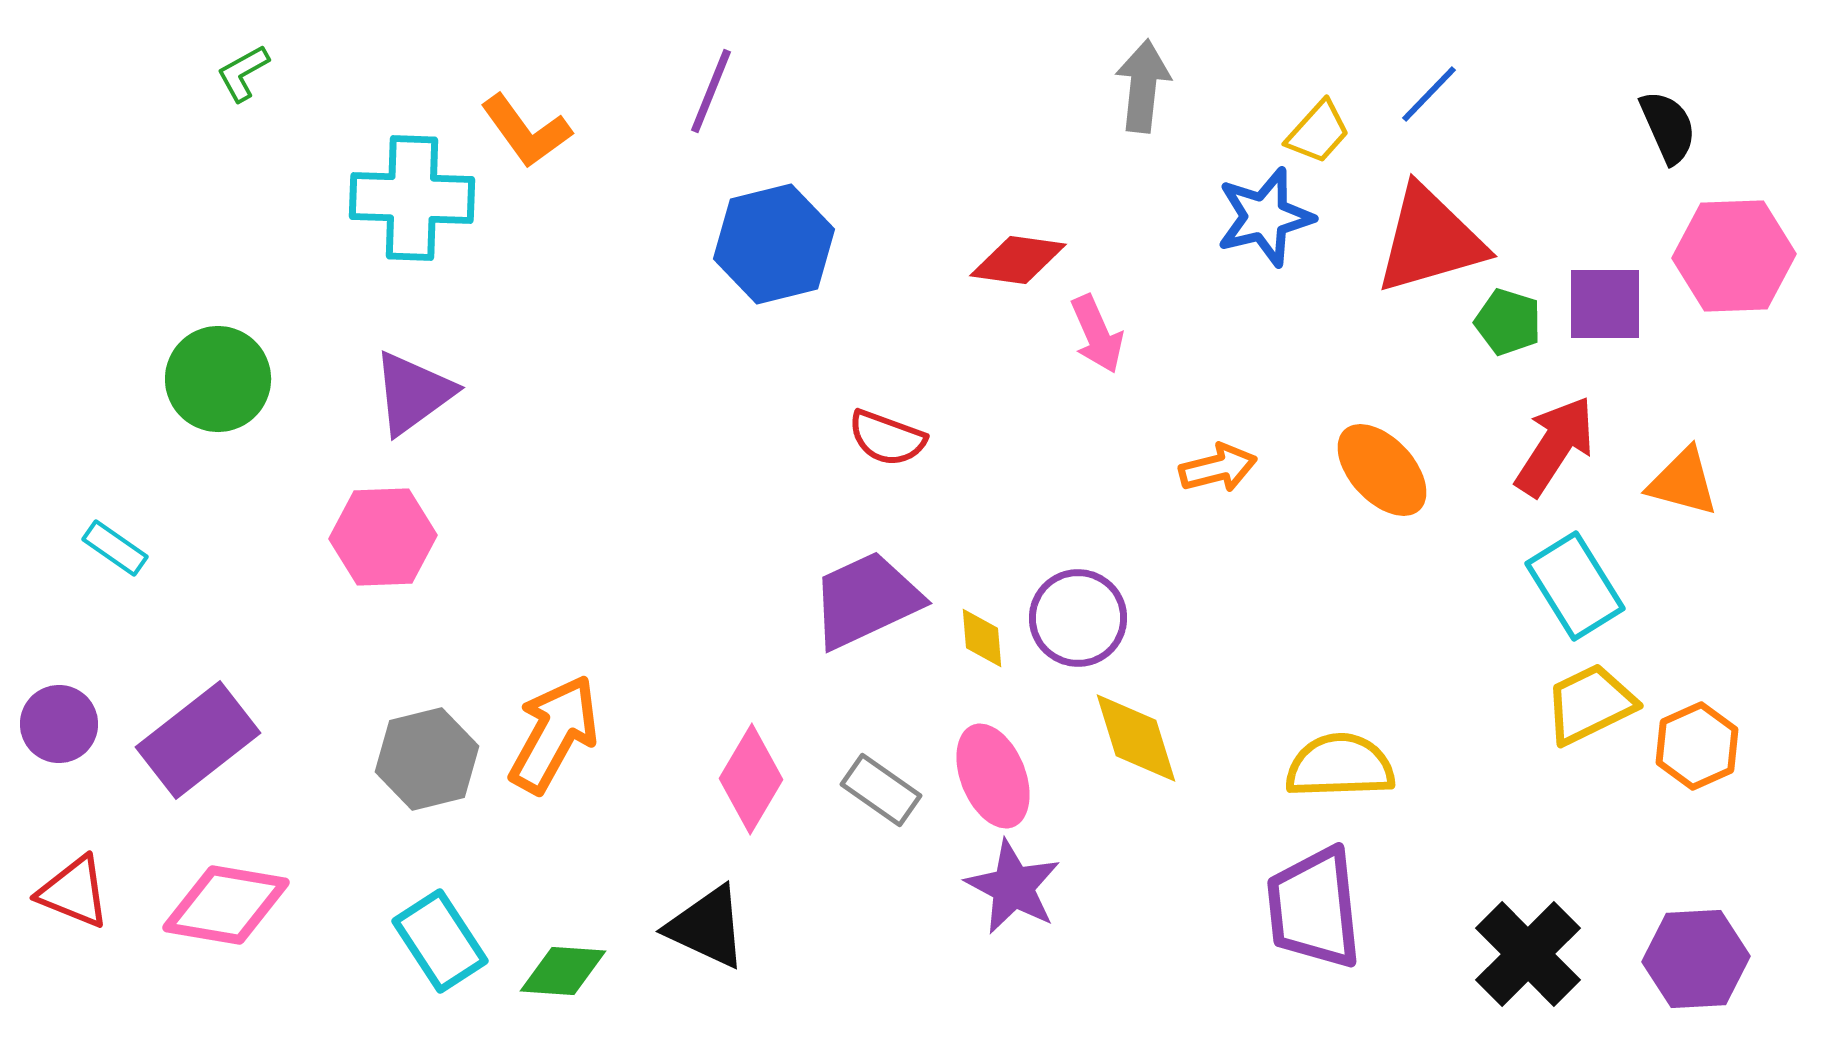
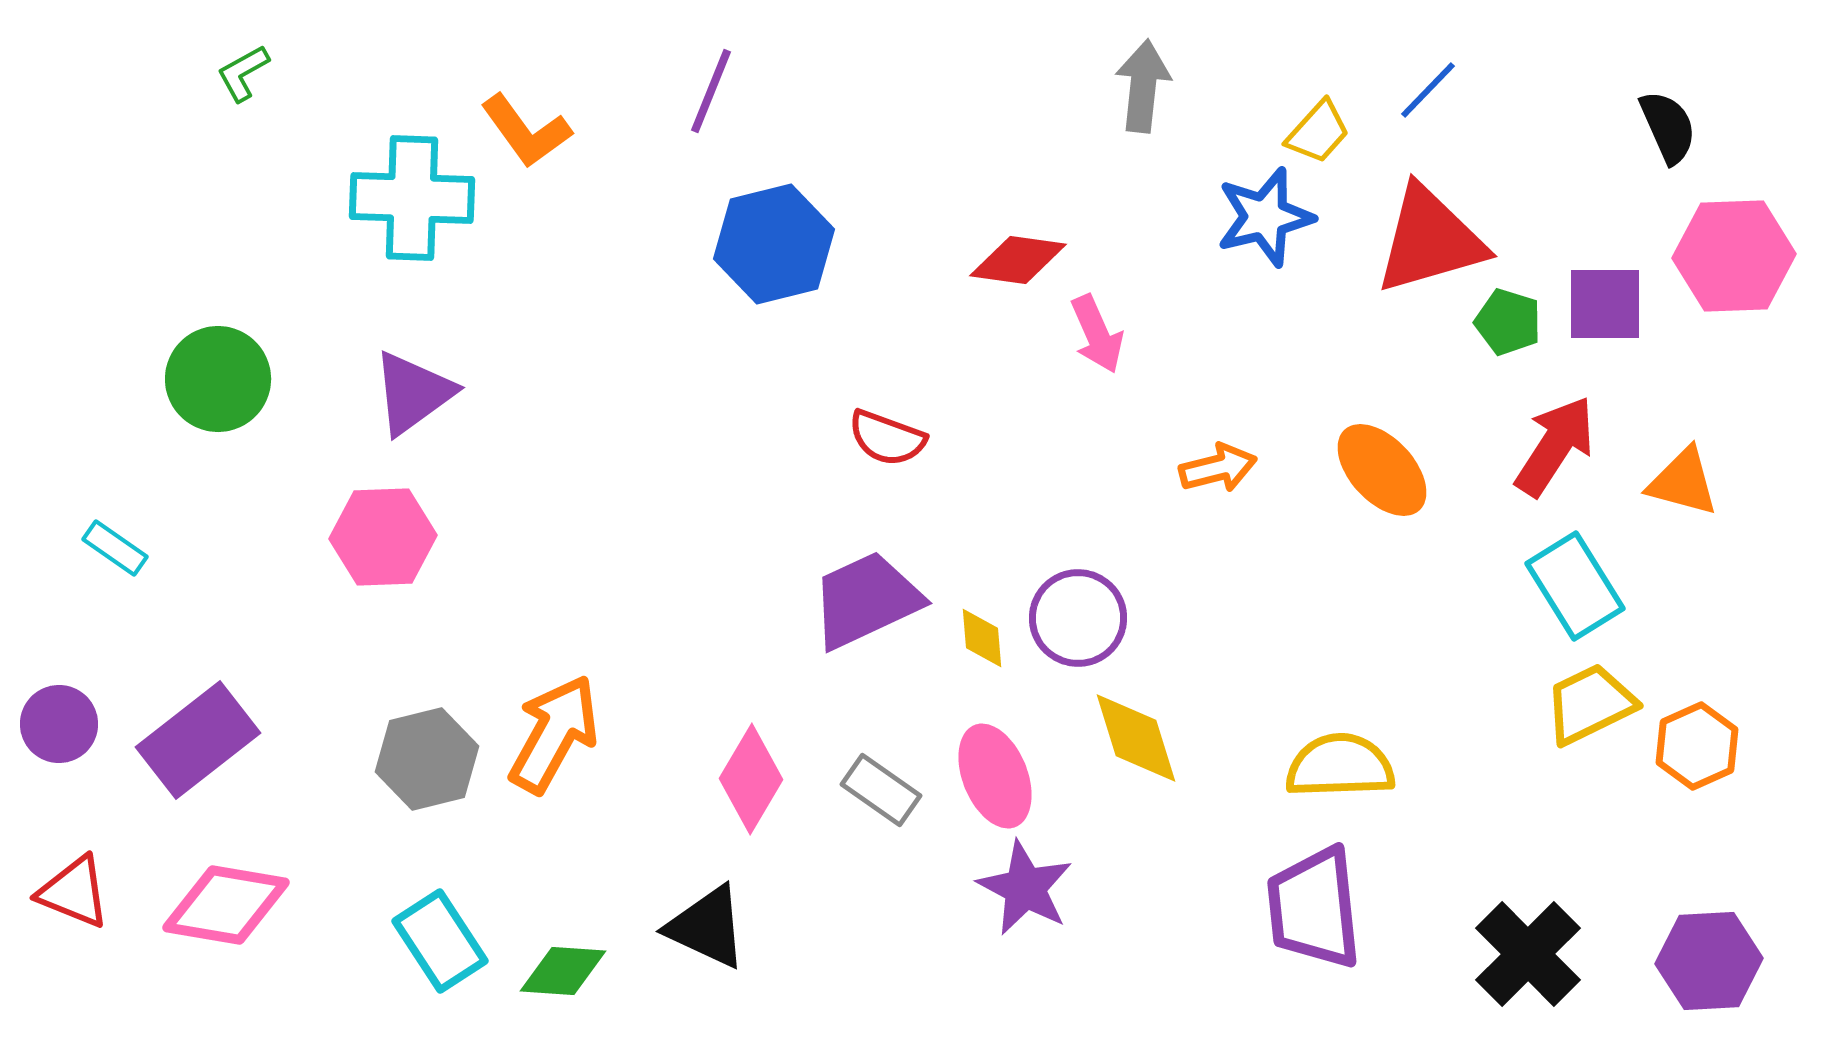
blue line at (1429, 94): moved 1 px left, 4 px up
pink ellipse at (993, 776): moved 2 px right
purple star at (1013, 887): moved 12 px right, 1 px down
purple hexagon at (1696, 959): moved 13 px right, 2 px down
